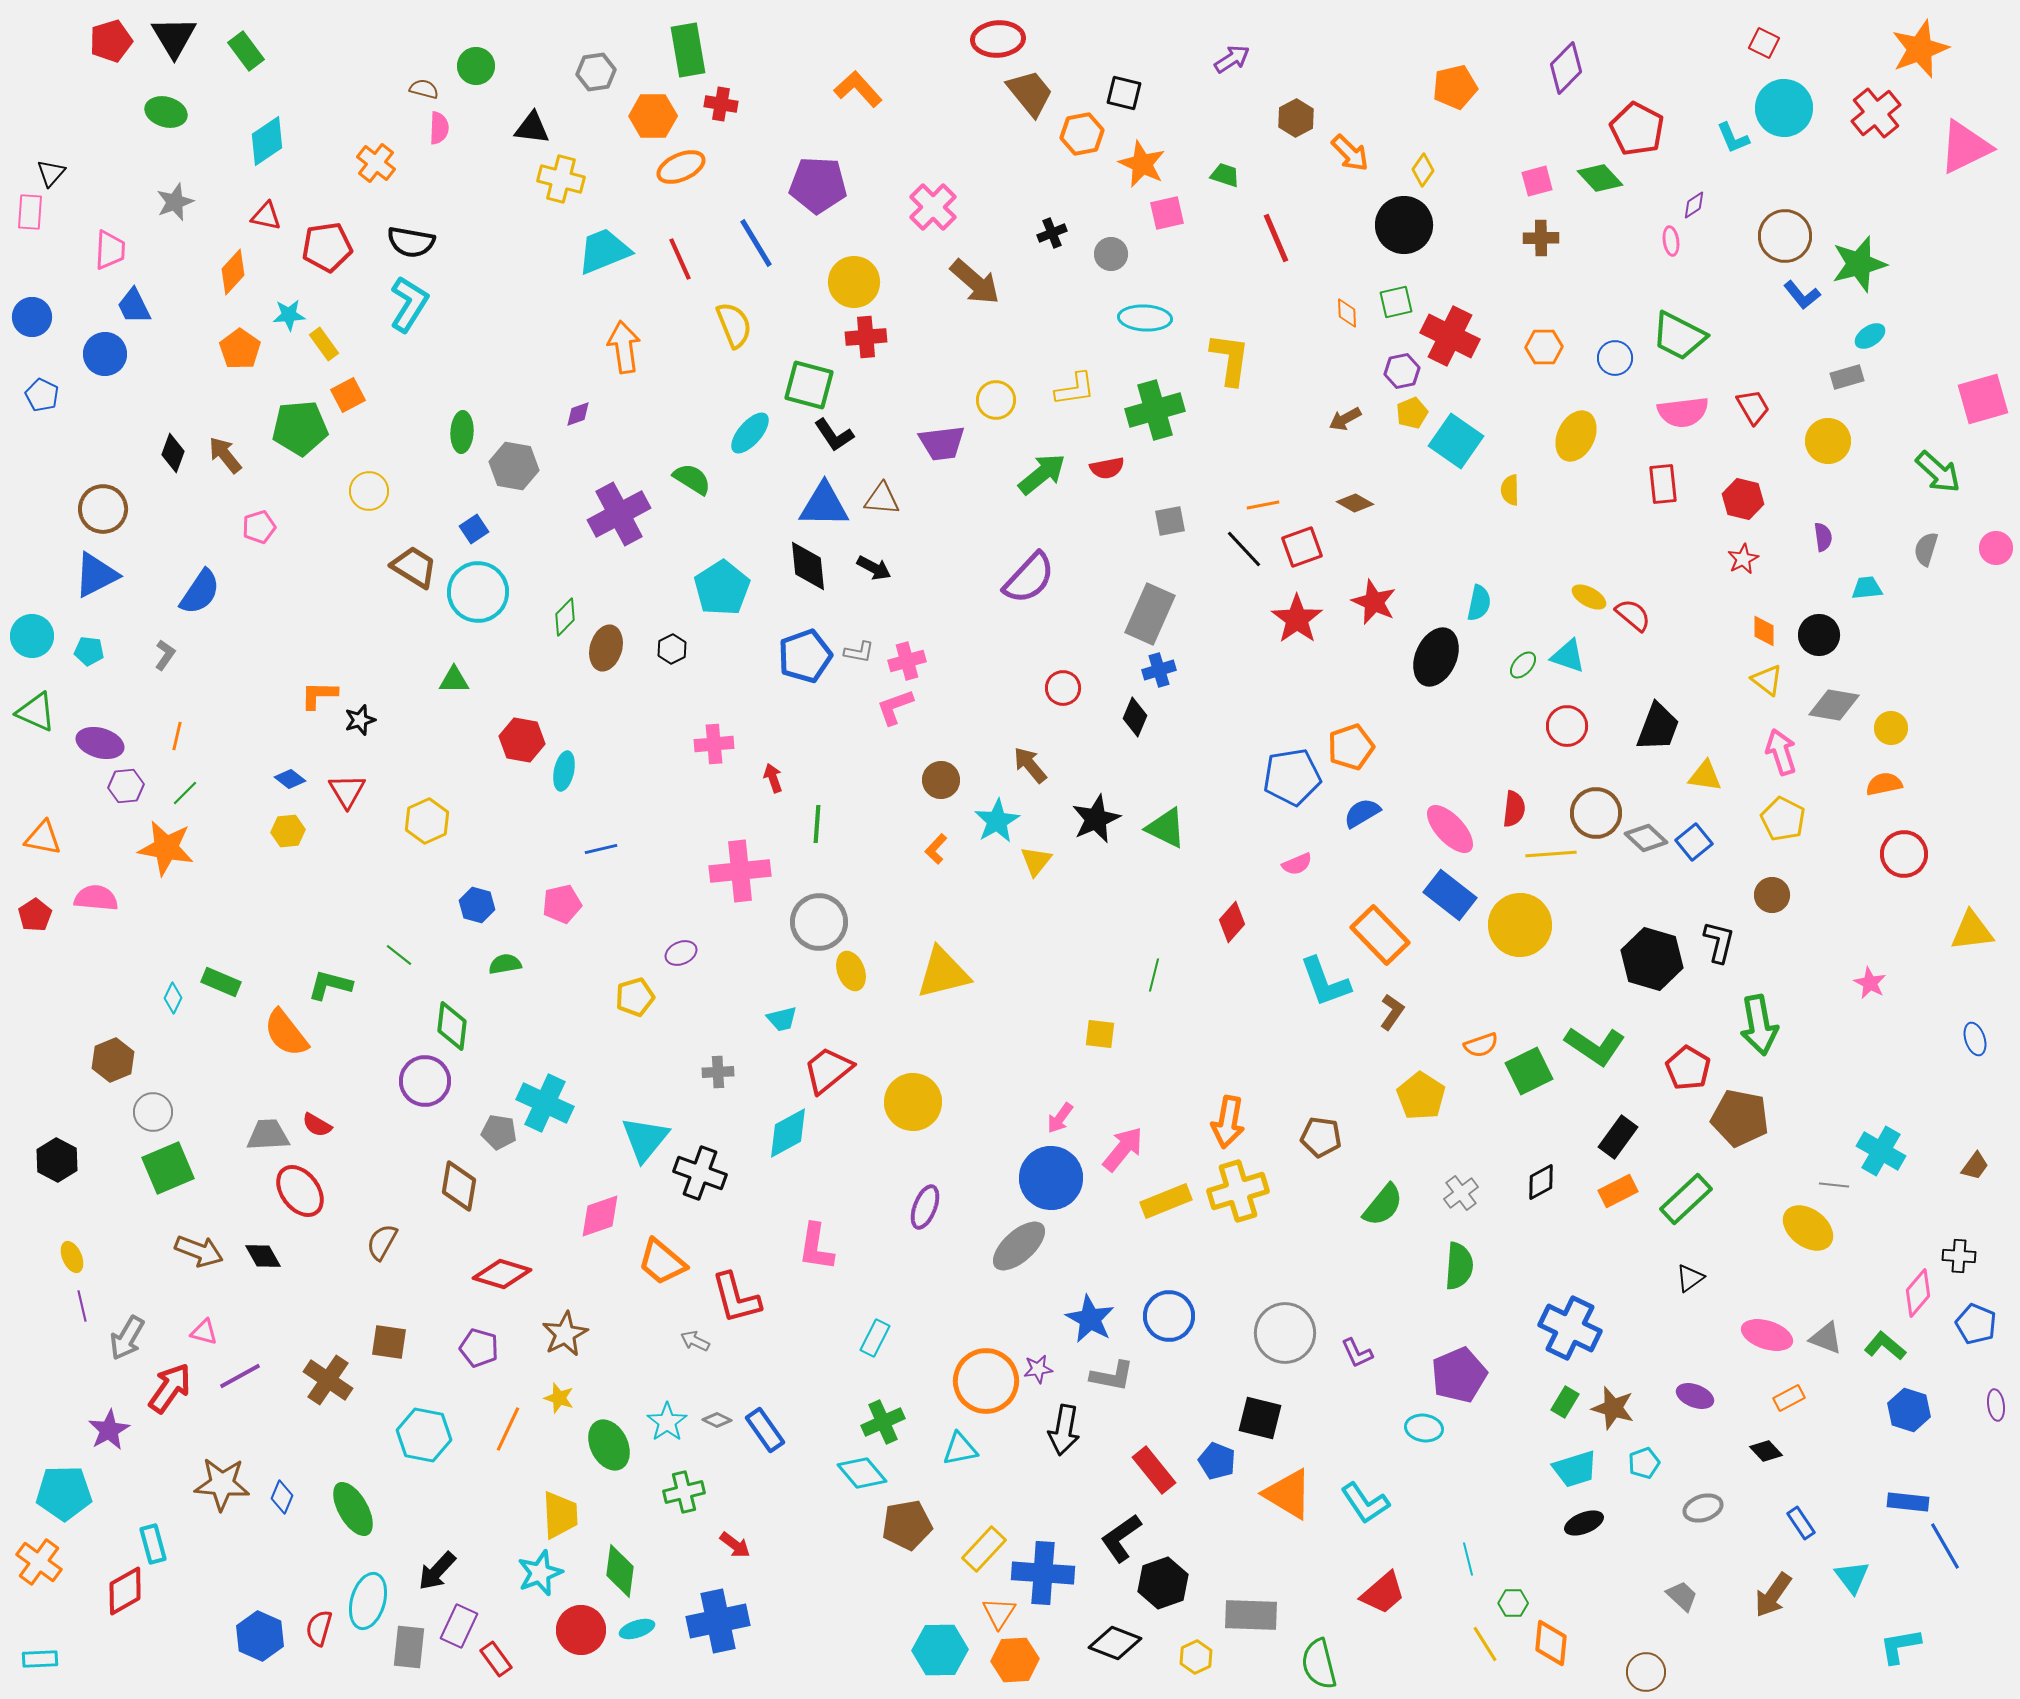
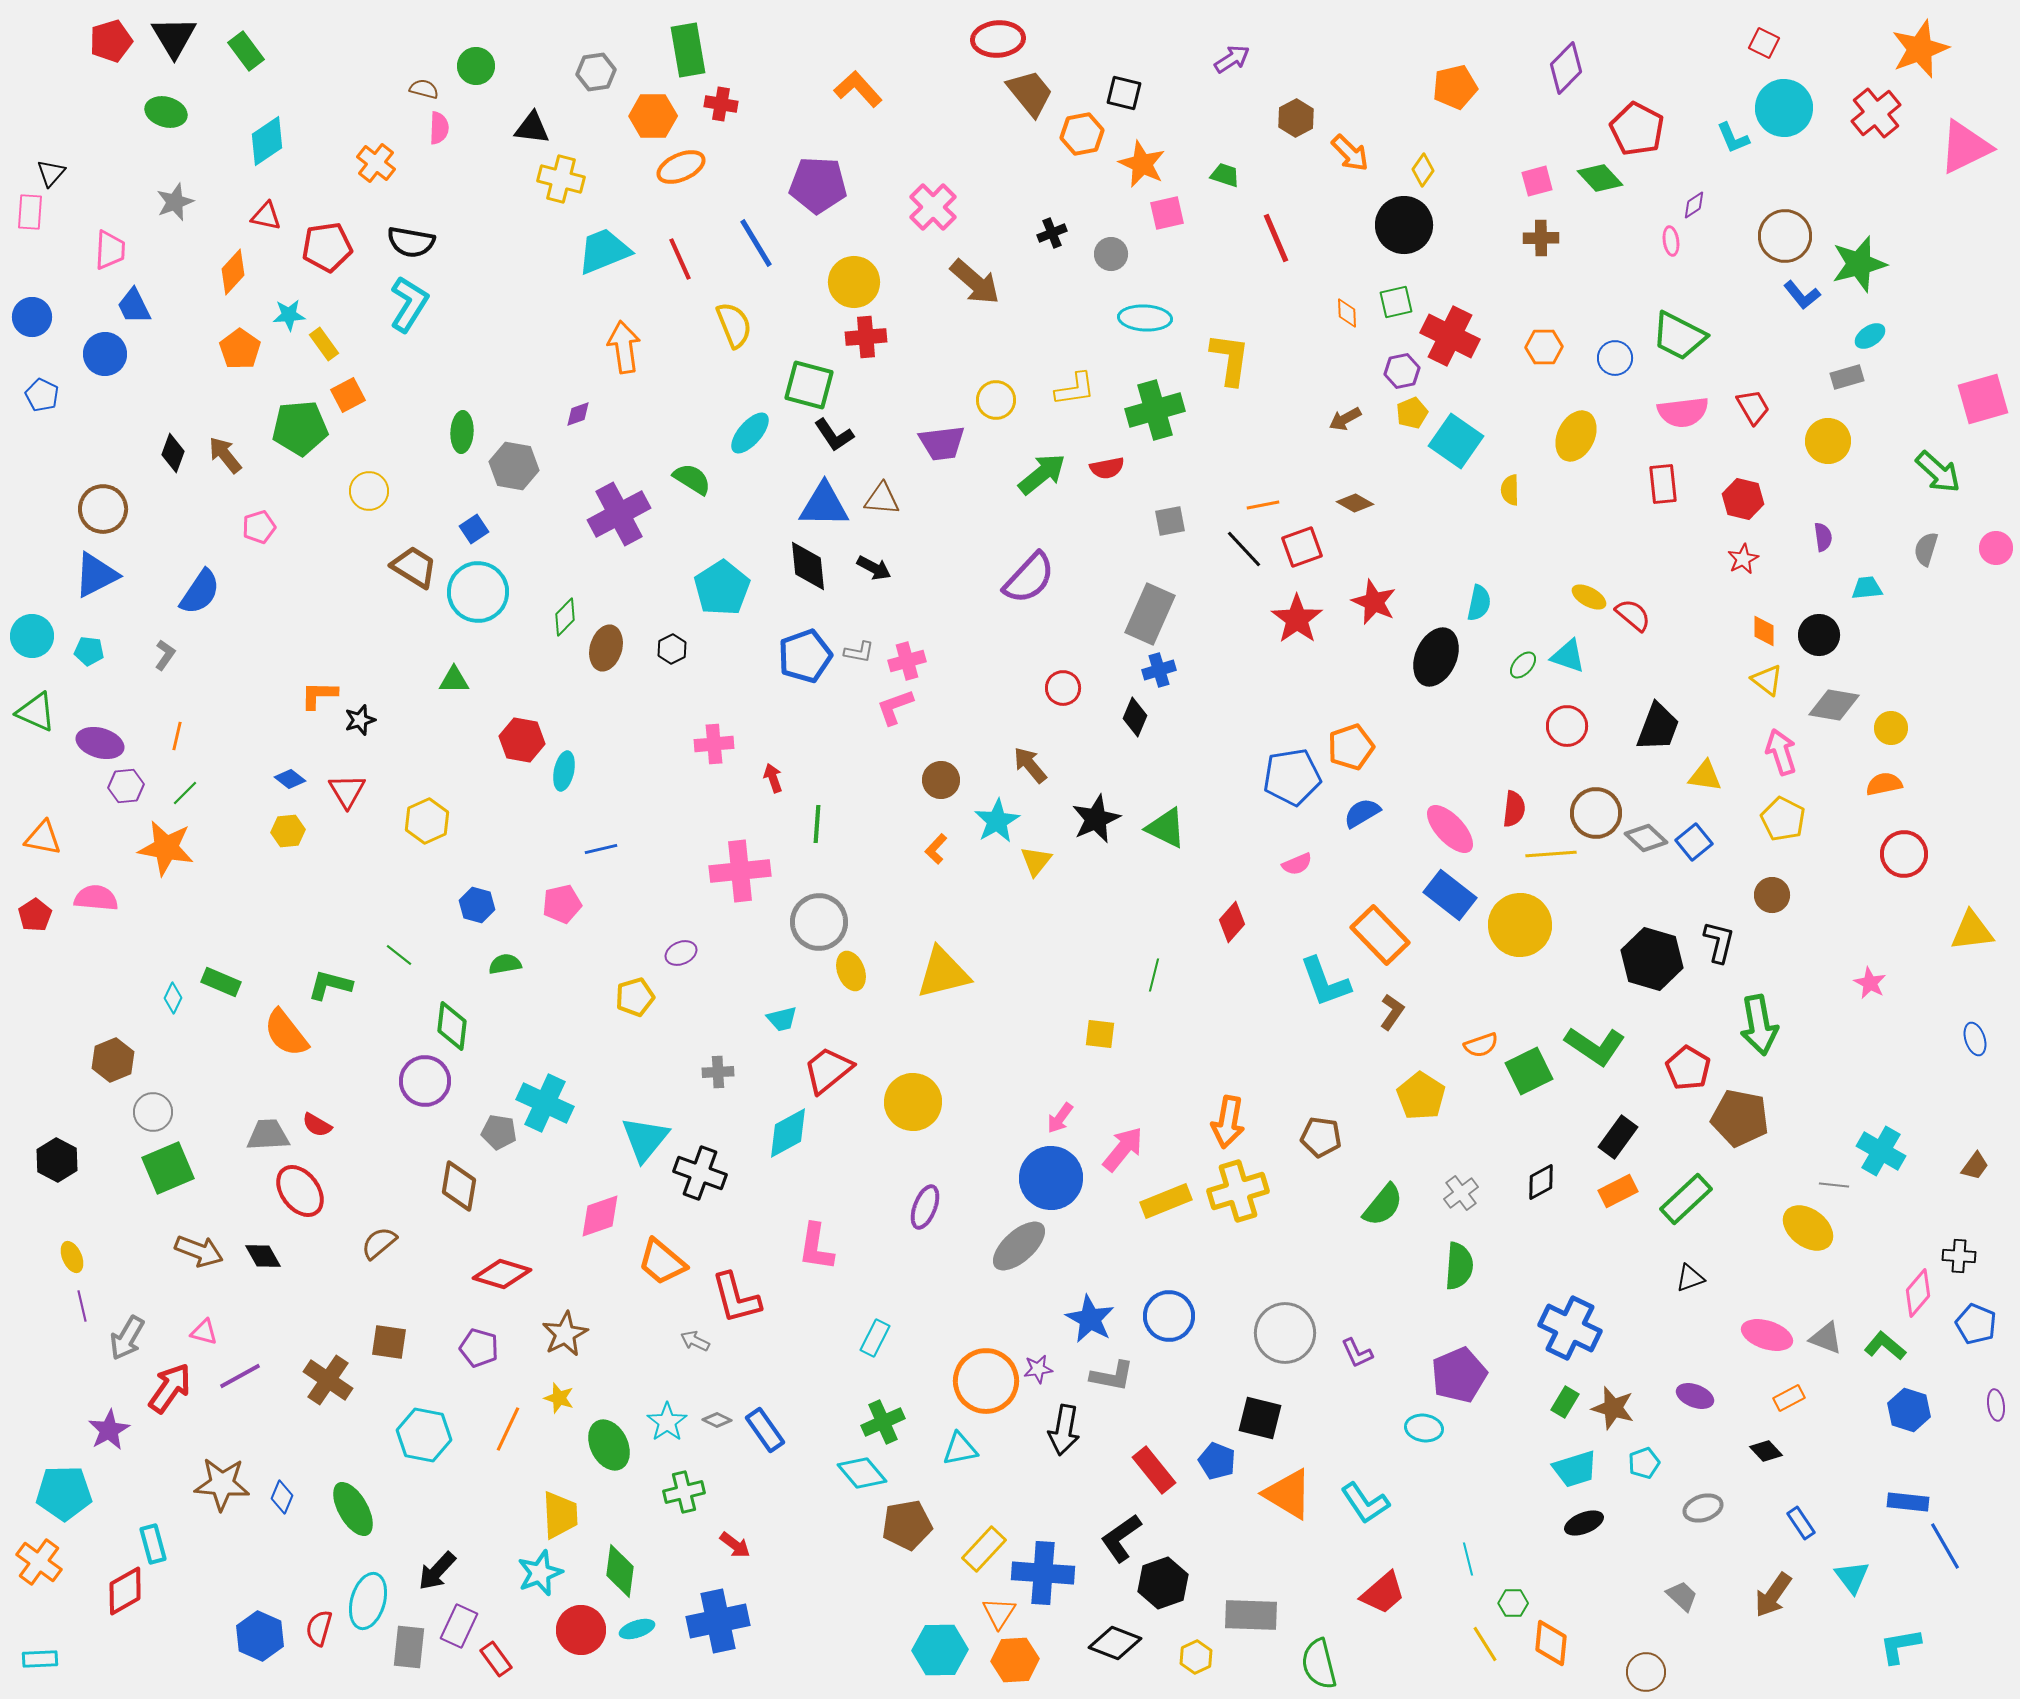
brown semicircle at (382, 1242): moved 3 px left, 1 px down; rotated 21 degrees clockwise
black triangle at (1690, 1278): rotated 16 degrees clockwise
